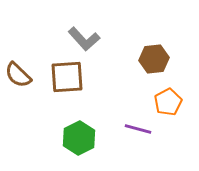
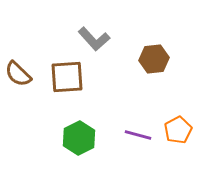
gray L-shape: moved 10 px right
brown semicircle: moved 1 px up
orange pentagon: moved 10 px right, 28 px down
purple line: moved 6 px down
